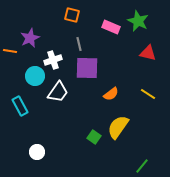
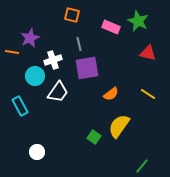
orange line: moved 2 px right, 1 px down
purple square: rotated 10 degrees counterclockwise
yellow semicircle: moved 1 px right, 1 px up
